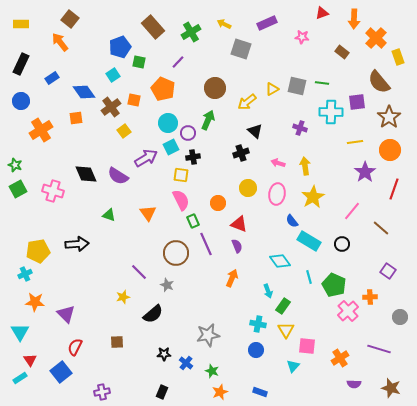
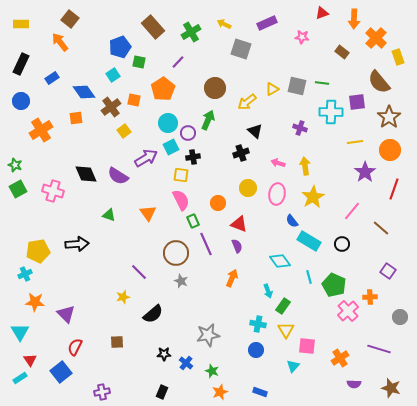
orange pentagon at (163, 89): rotated 15 degrees clockwise
gray star at (167, 285): moved 14 px right, 4 px up
